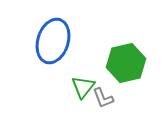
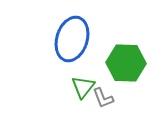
blue ellipse: moved 19 px right, 2 px up
green hexagon: rotated 15 degrees clockwise
